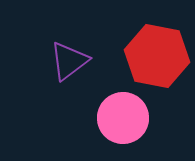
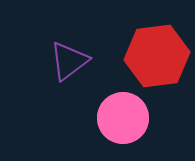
red hexagon: rotated 18 degrees counterclockwise
